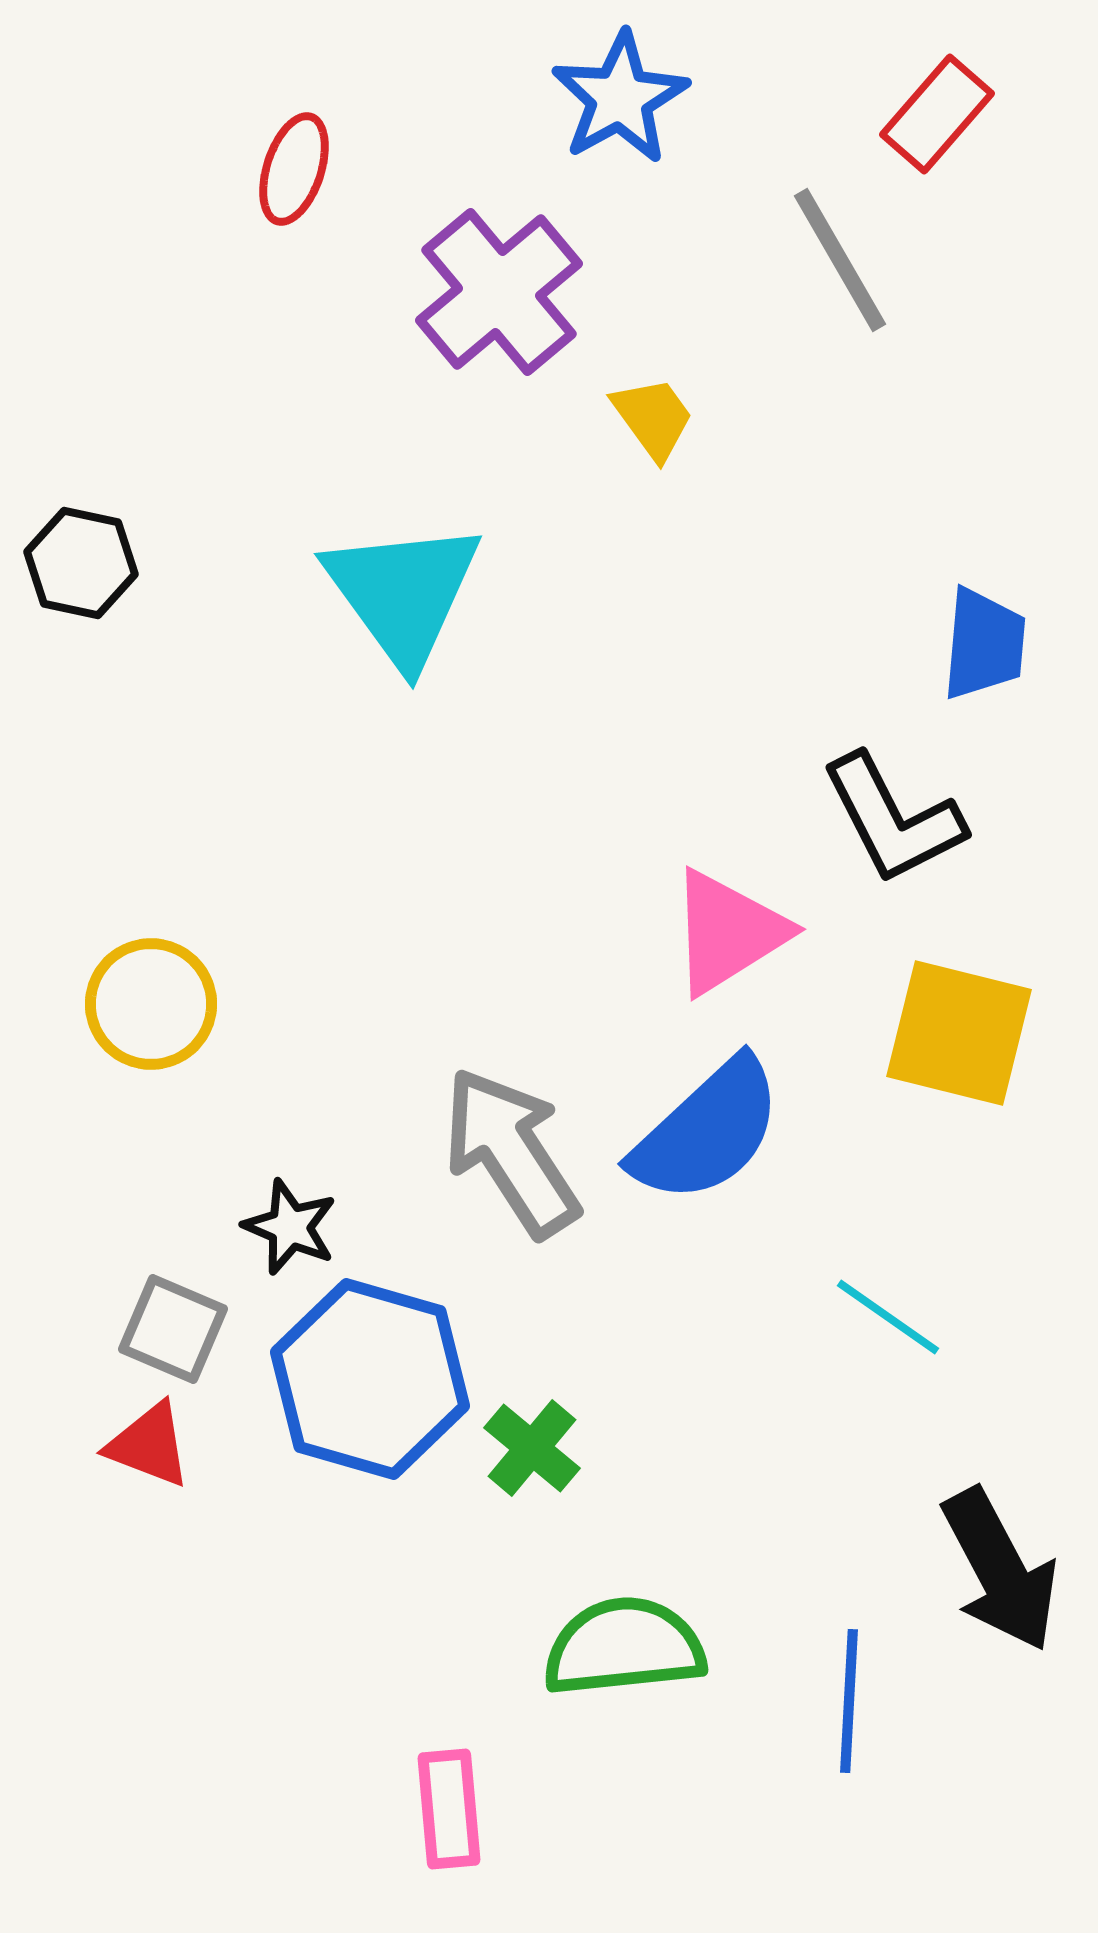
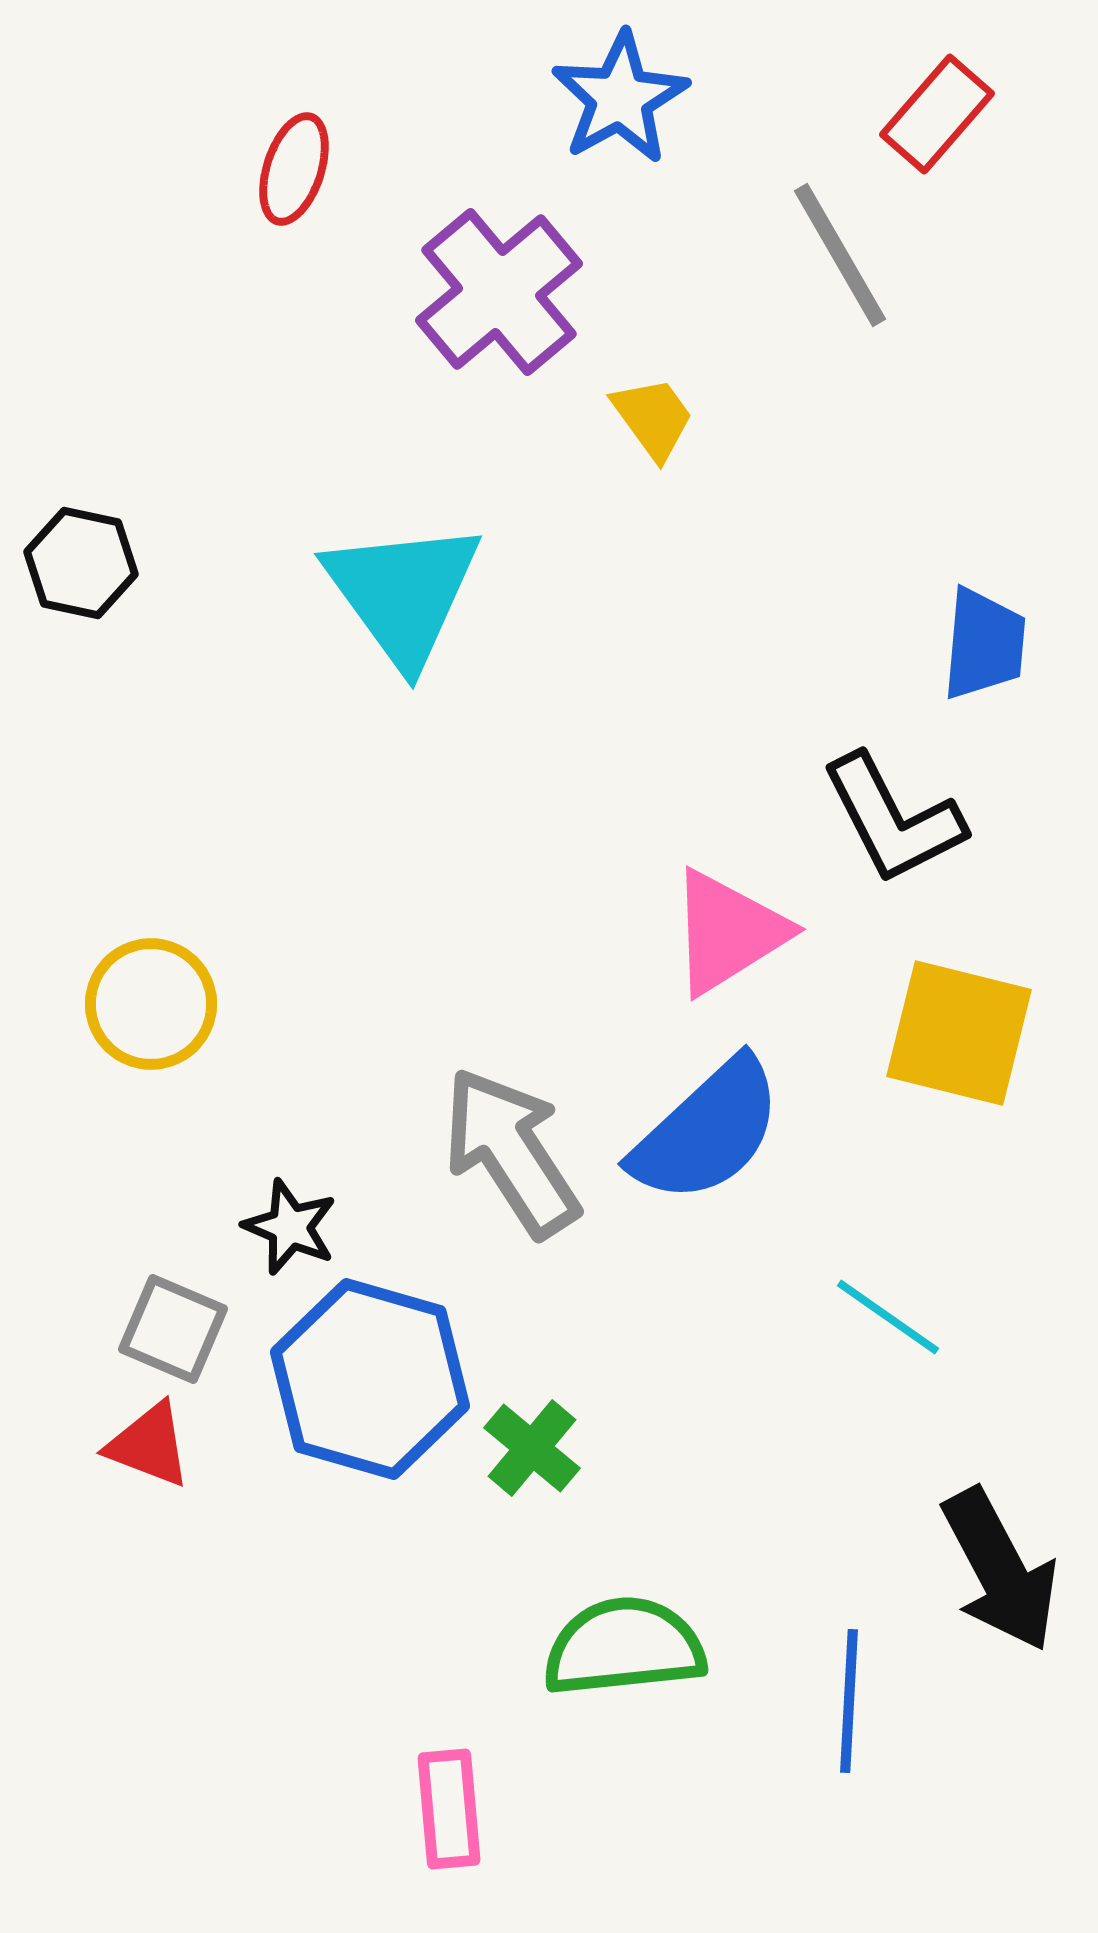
gray line: moved 5 px up
